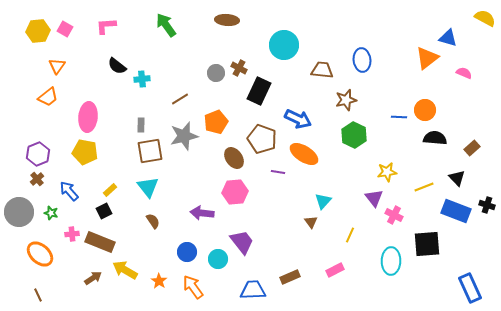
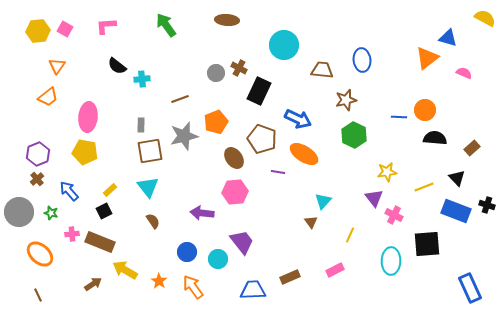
brown line at (180, 99): rotated 12 degrees clockwise
brown arrow at (93, 278): moved 6 px down
